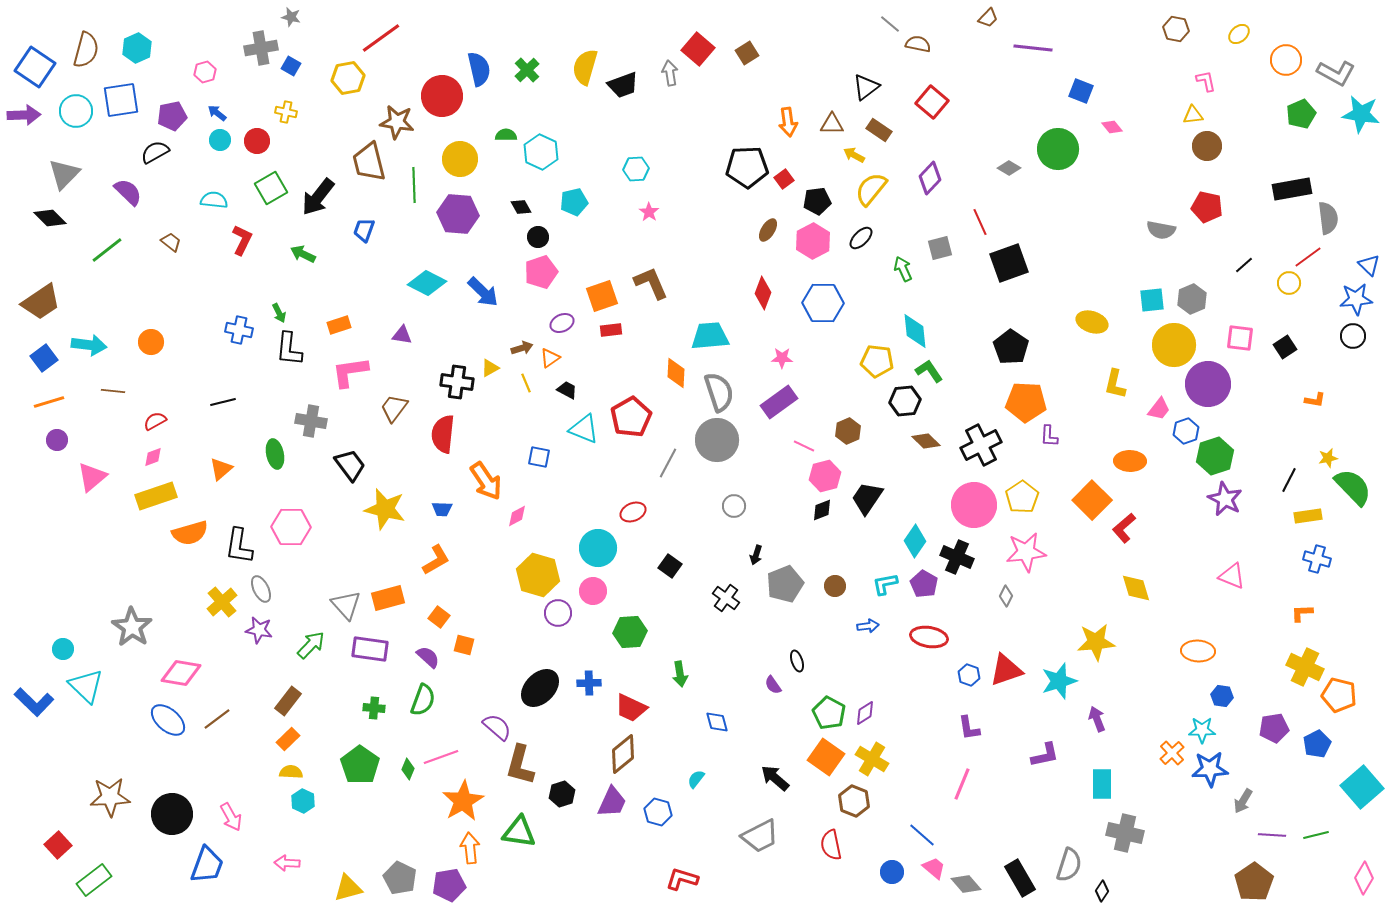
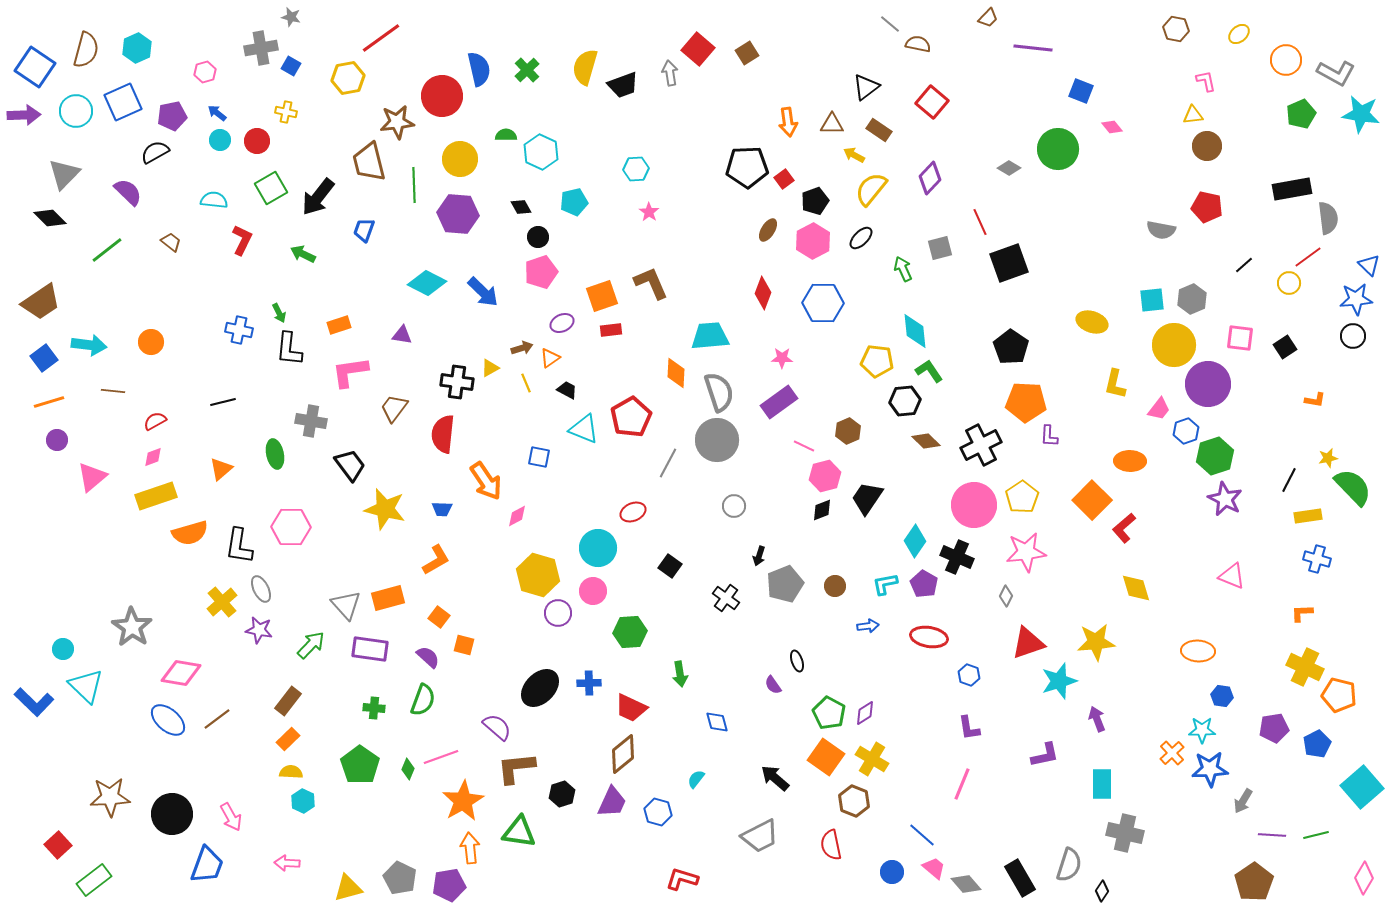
blue square at (121, 100): moved 2 px right, 2 px down; rotated 15 degrees counterclockwise
brown star at (397, 122): rotated 16 degrees counterclockwise
black pentagon at (817, 201): moved 2 px left; rotated 12 degrees counterclockwise
black arrow at (756, 555): moved 3 px right, 1 px down
red triangle at (1006, 670): moved 22 px right, 27 px up
brown L-shape at (520, 765): moved 4 px left, 3 px down; rotated 69 degrees clockwise
